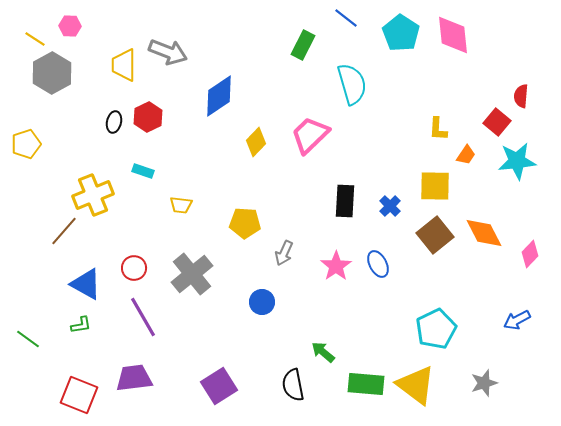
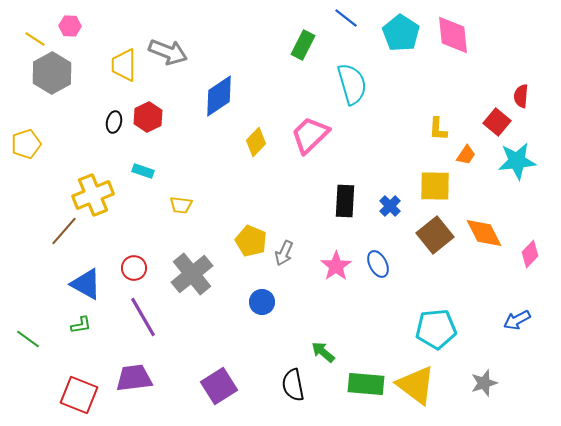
yellow pentagon at (245, 223): moved 6 px right, 18 px down; rotated 20 degrees clockwise
cyan pentagon at (436, 329): rotated 21 degrees clockwise
